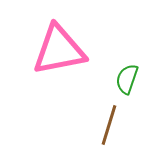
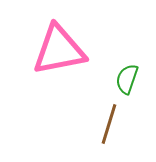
brown line: moved 1 px up
